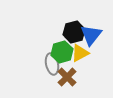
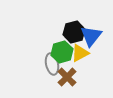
blue triangle: moved 1 px down
